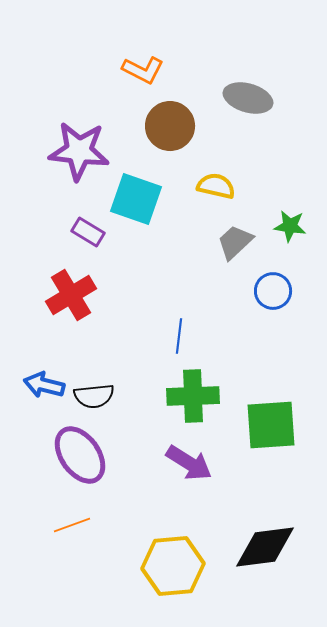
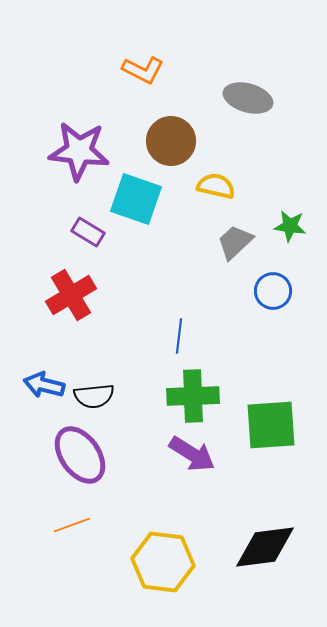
brown circle: moved 1 px right, 15 px down
purple arrow: moved 3 px right, 9 px up
yellow hexagon: moved 10 px left, 4 px up; rotated 12 degrees clockwise
